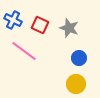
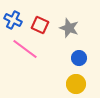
pink line: moved 1 px right, 2 px up
